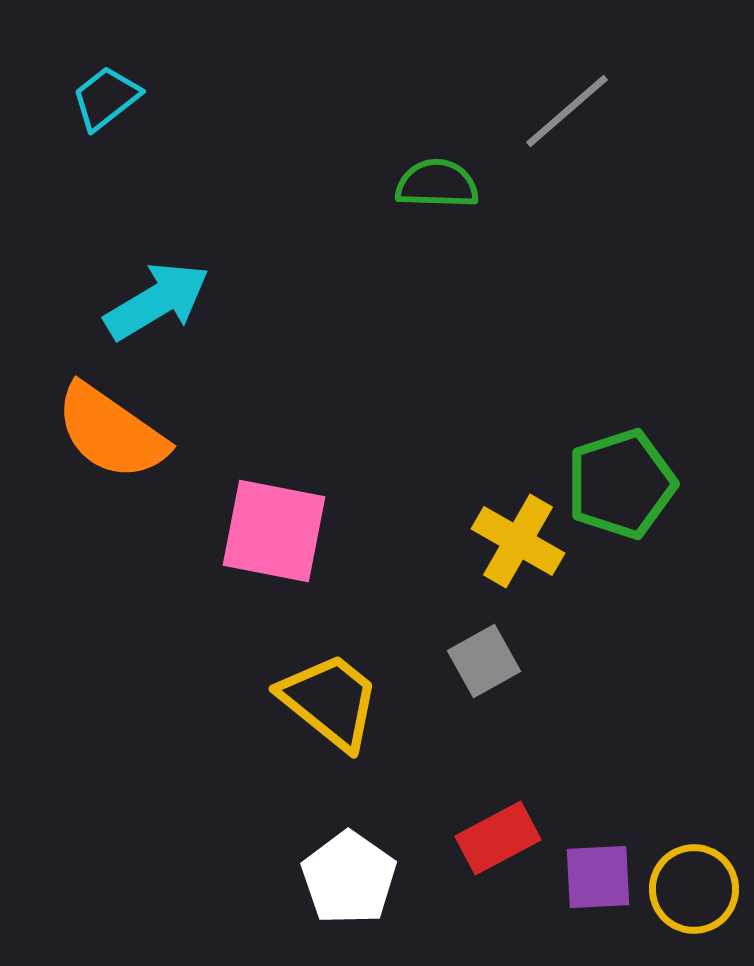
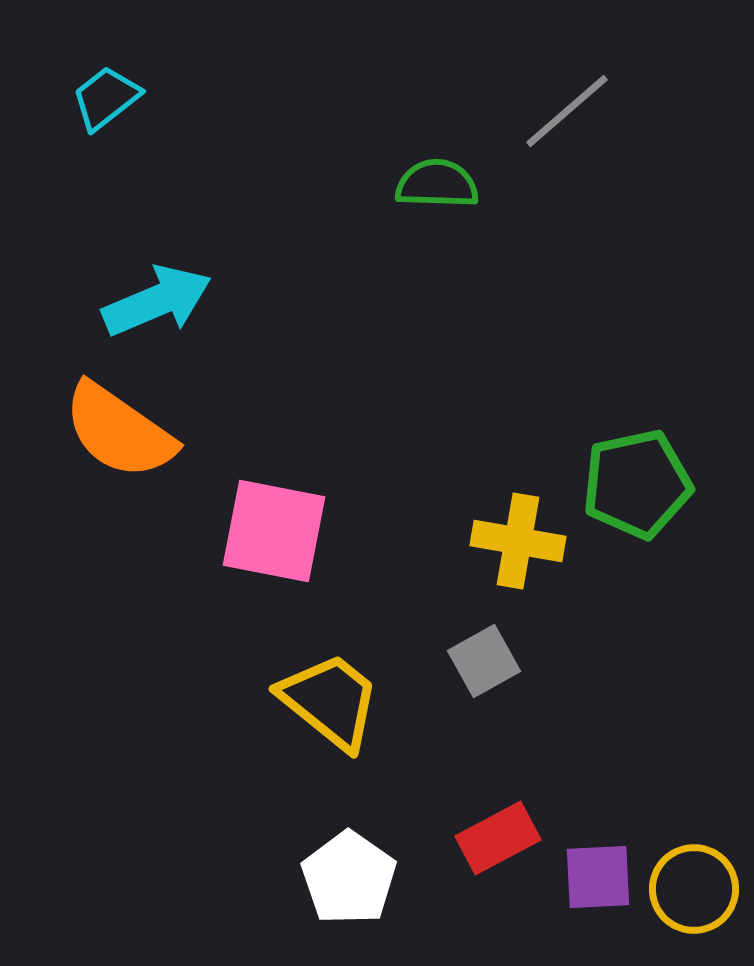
cyan arrow: rotated 8 degrees clockwise
orange semicircle: moved 8 px right, 1 px up
green pentagon: moved 16 px right; rotated 6 degrees clockwise
yellow cross: rotated 20 degrees counterclockwise
